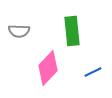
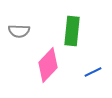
green rectangle: rotated 12 degrees clockwise
pink diamond: moved 3 px up
